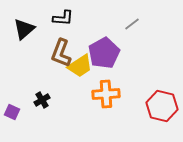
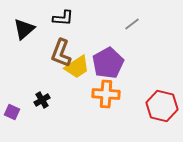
purple pentagon: moved 4 px right, 10 px down
yellow trapezoid: moved 3 px left, 1 px down
orange cross: rotated 8 degrees clockwise
